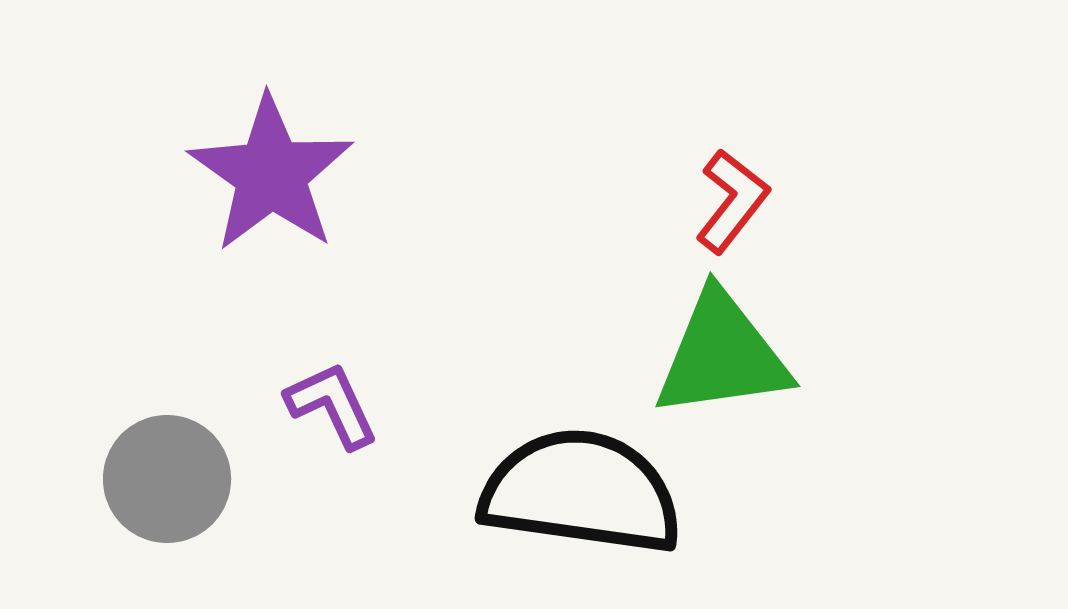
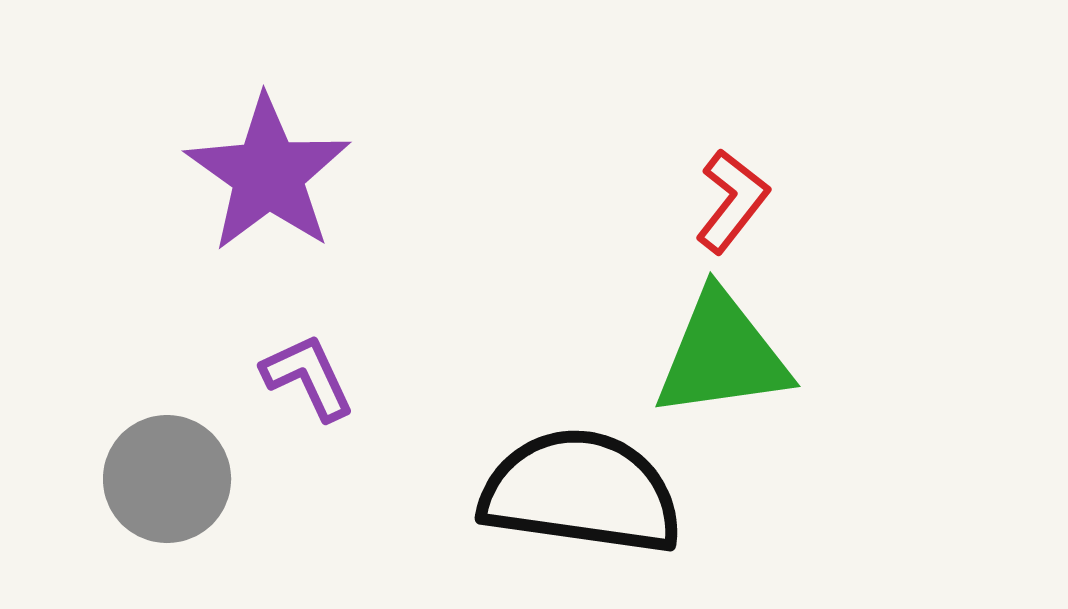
purple star: moved 3 px left
purple L-shape: moved 24 px left, 28 px up
